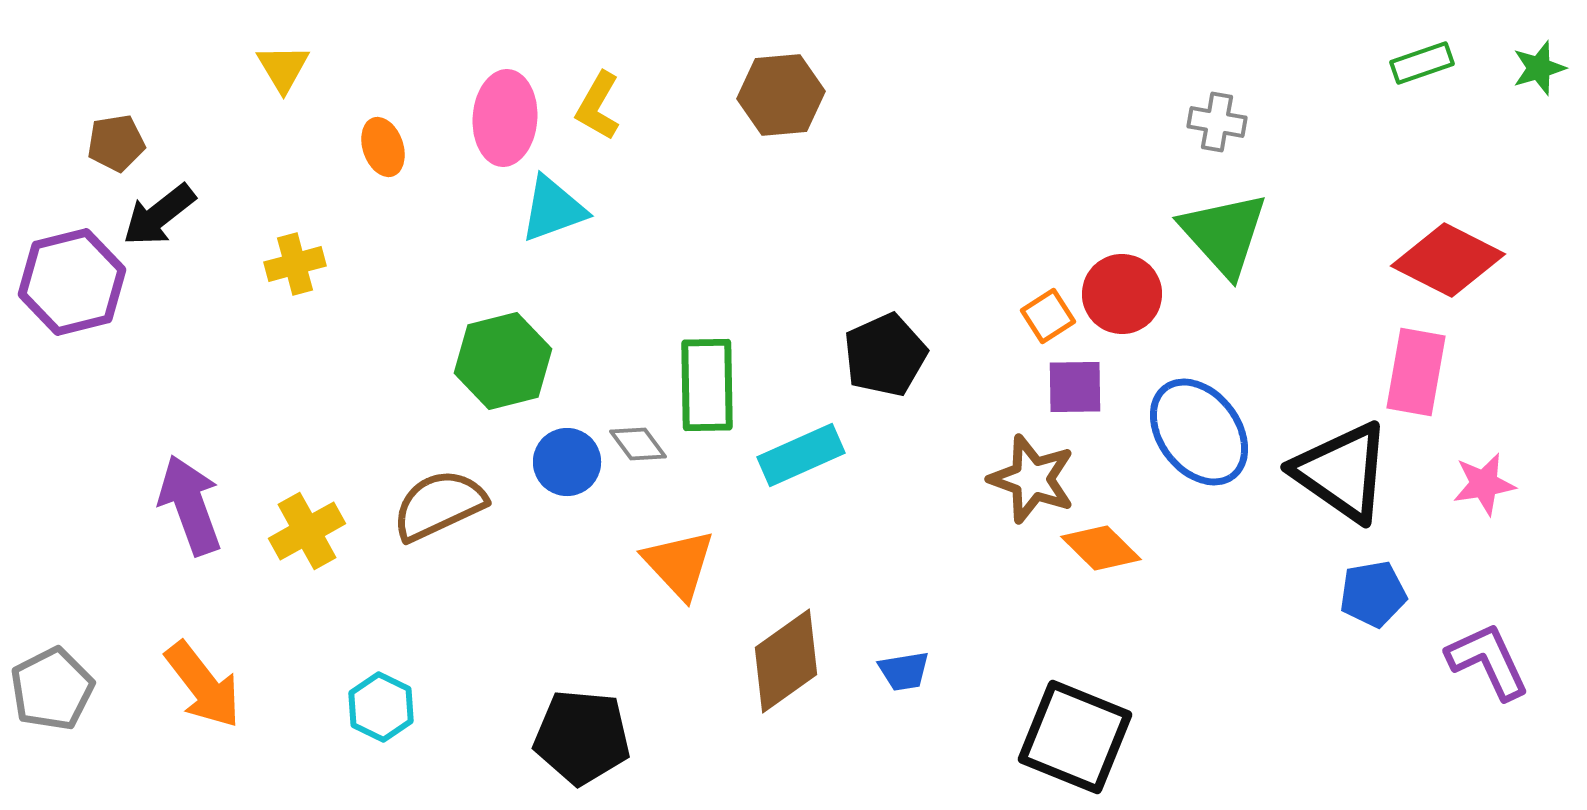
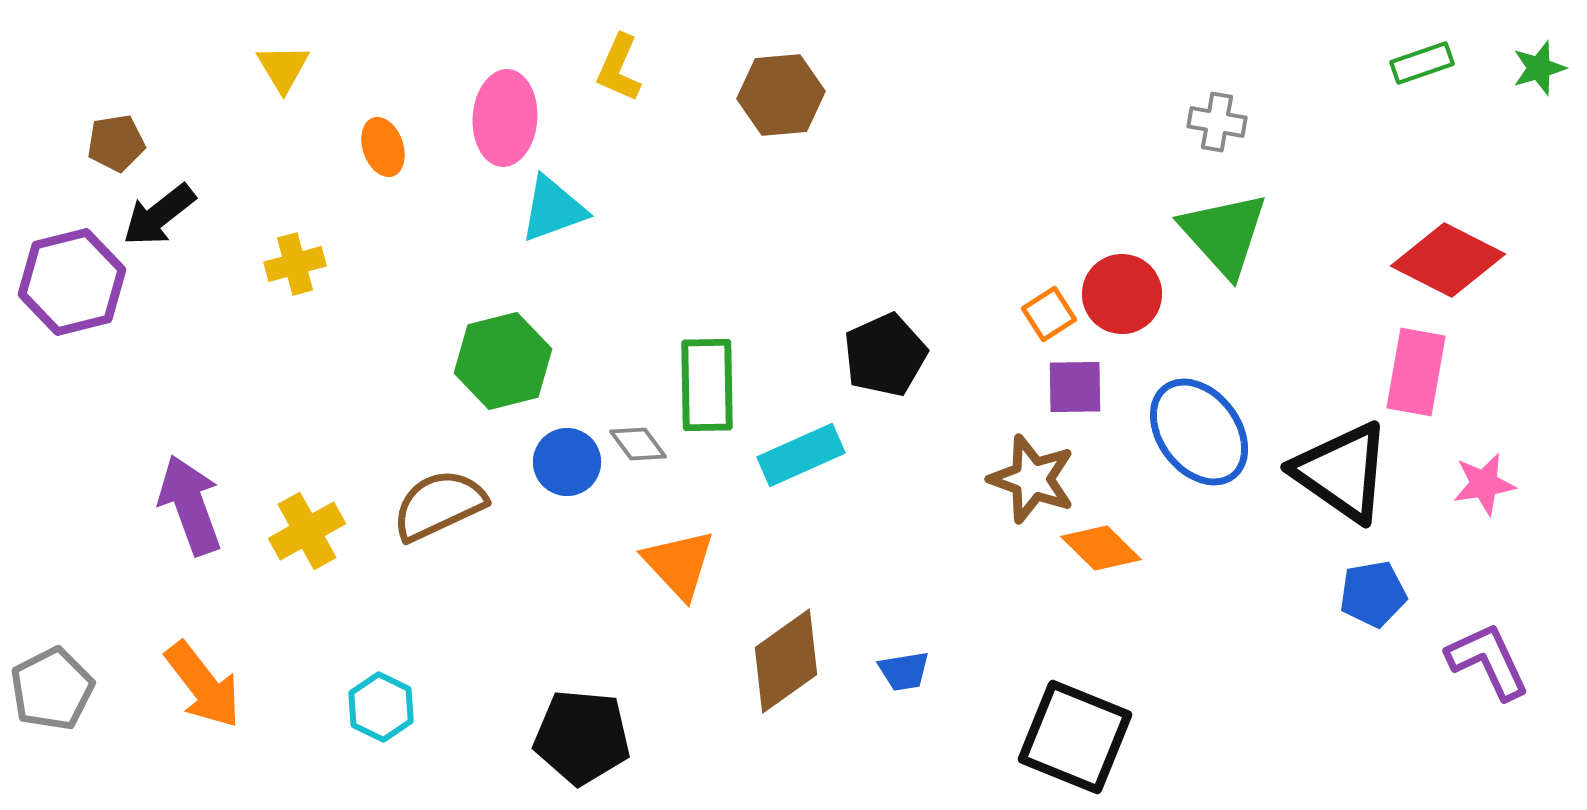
yellow L-shape at (598, 106): moved 21 px right, 38 px up; rotated 6 degrees counterclockwise
orange square at (1048, 316): moved 1 px right, 2 px up
